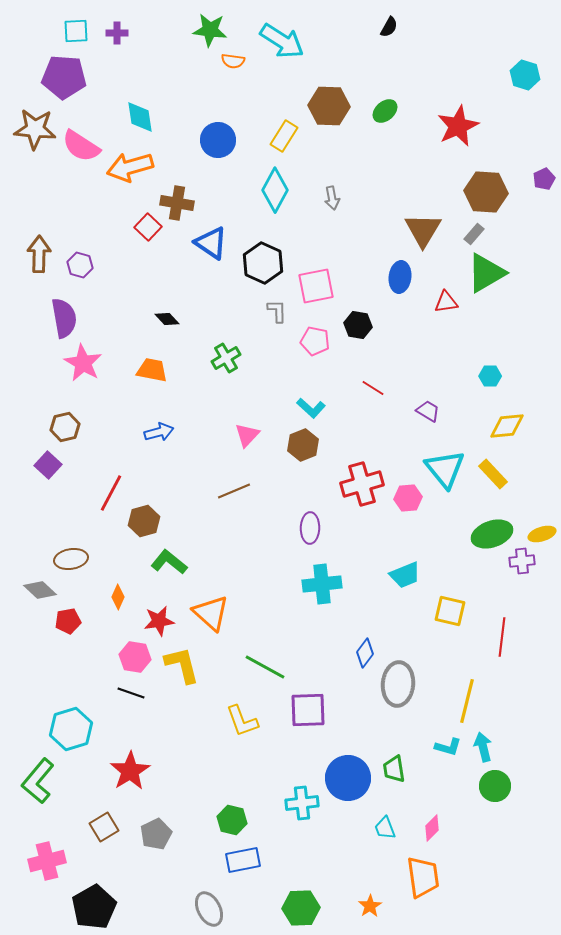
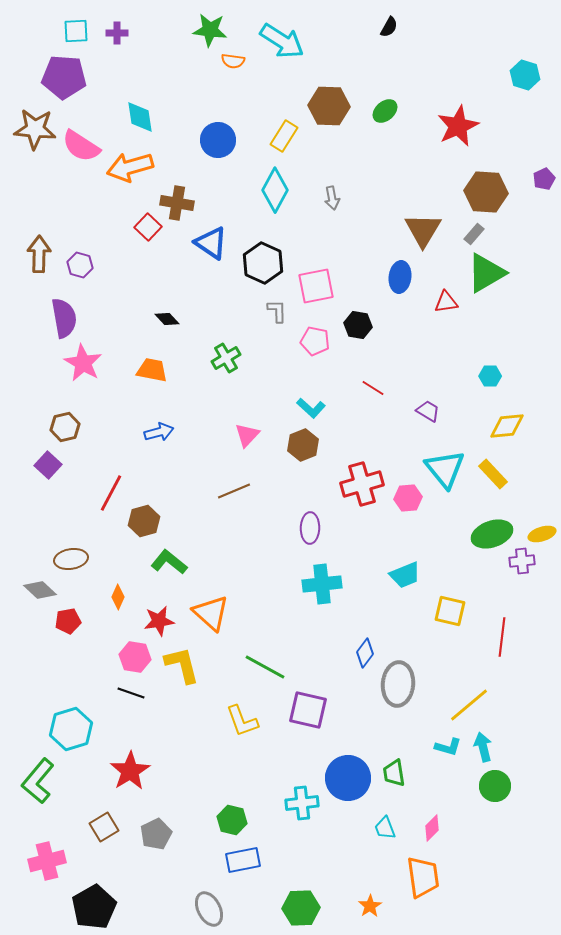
yellow line at (467, 701): moved 2 px right, 4 px down; rotated 36 degrees clockwise
purple square at (308, 710): rotated 15 degrees clockwise
green trapezoid at (394, 769): moved 4 px down
